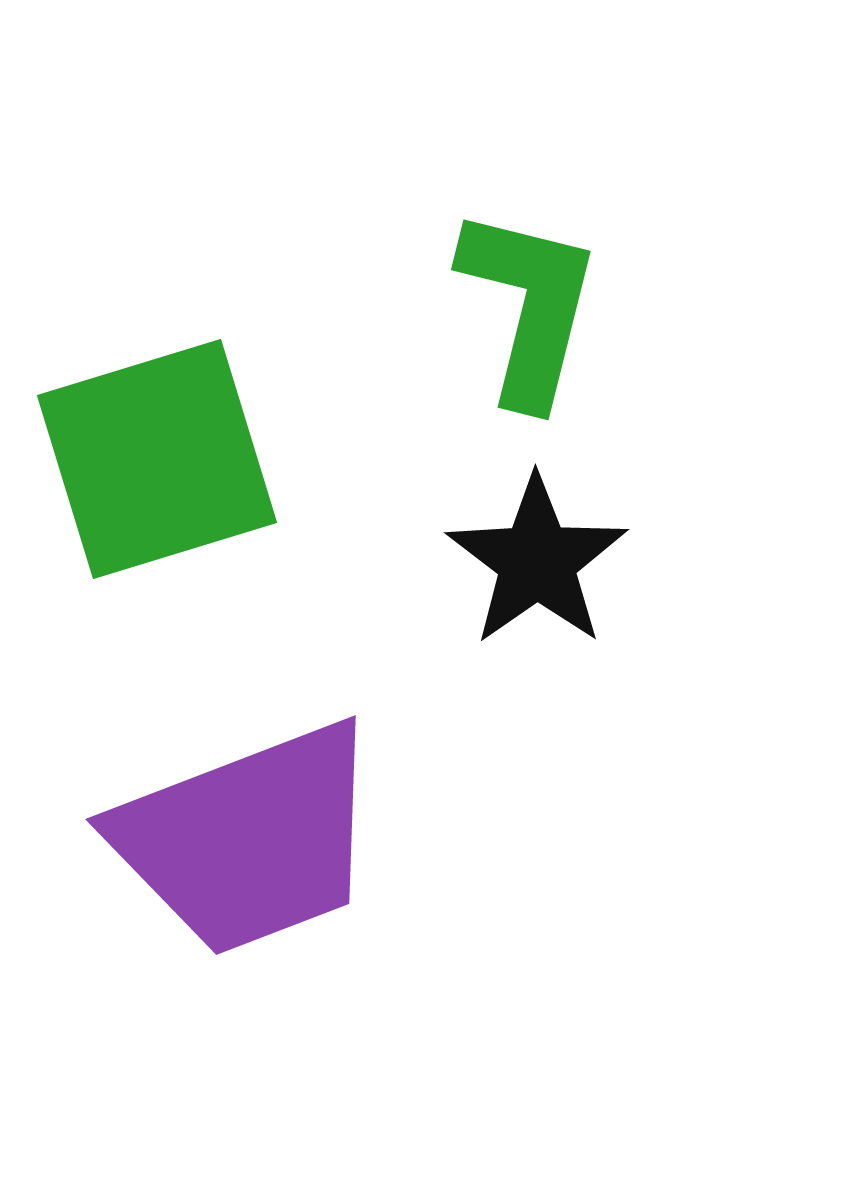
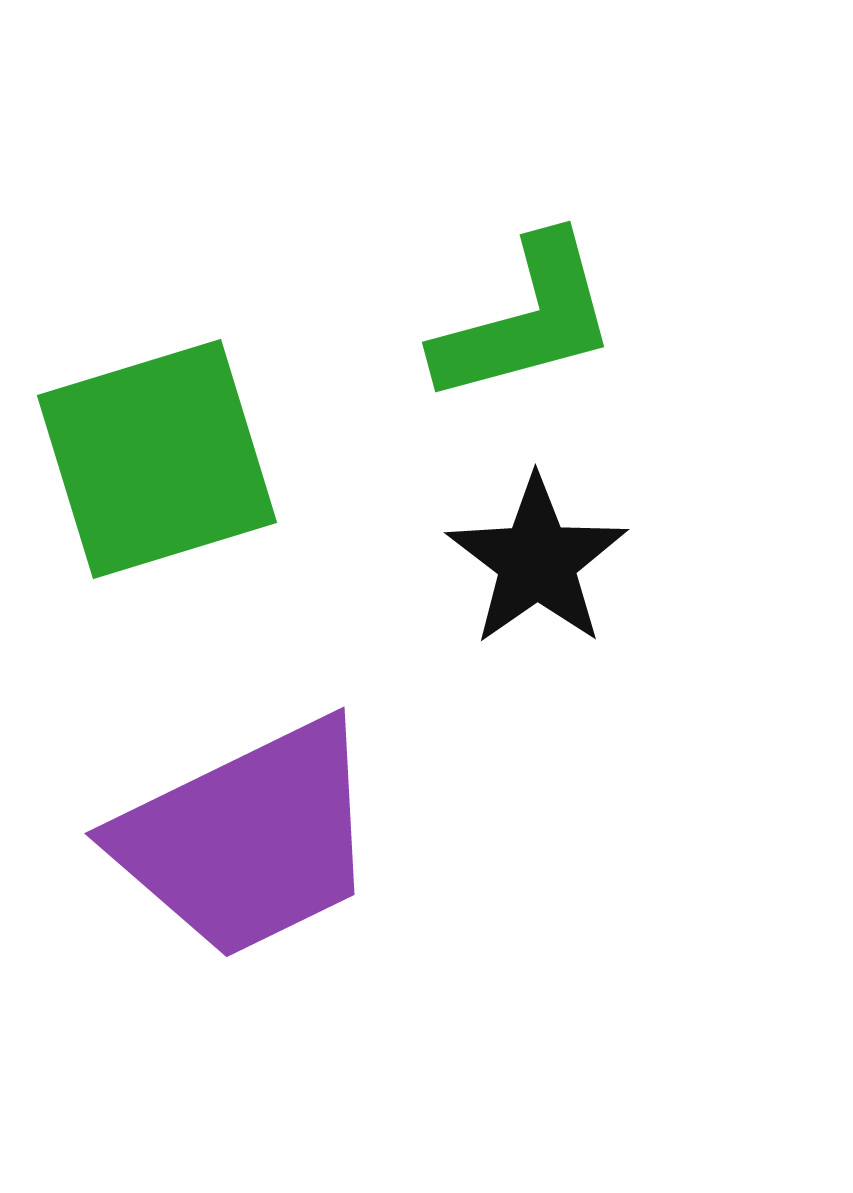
green L-shape: moved 3 px left, 14 px down; rotated 61 degrees clockwise
purple trapezoid: rotated 5 degrees counterclockwise
